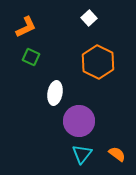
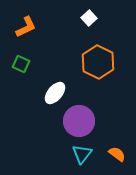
green square: moved 10 px left, 7 px down
white ellipse: rotated 30 degrees clockwise
